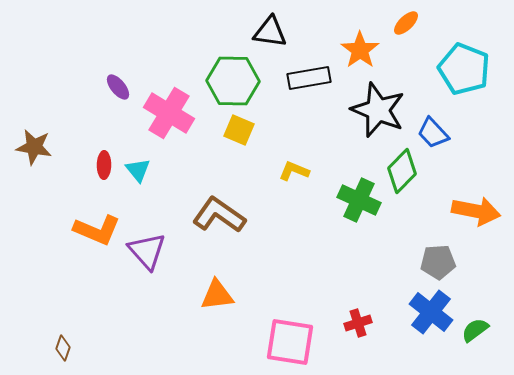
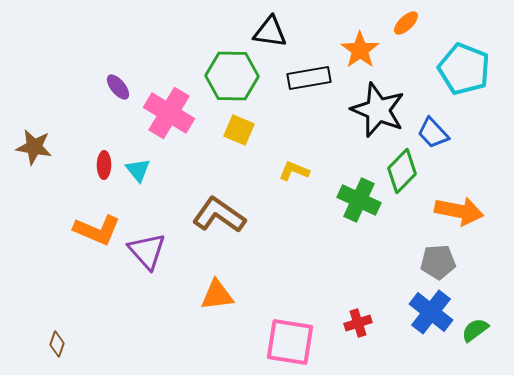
green hexagon: moved 1 px left, 5 px up
orange arrow: moved 17 px left
brown diamond: moved 6 px left, 4 px up
